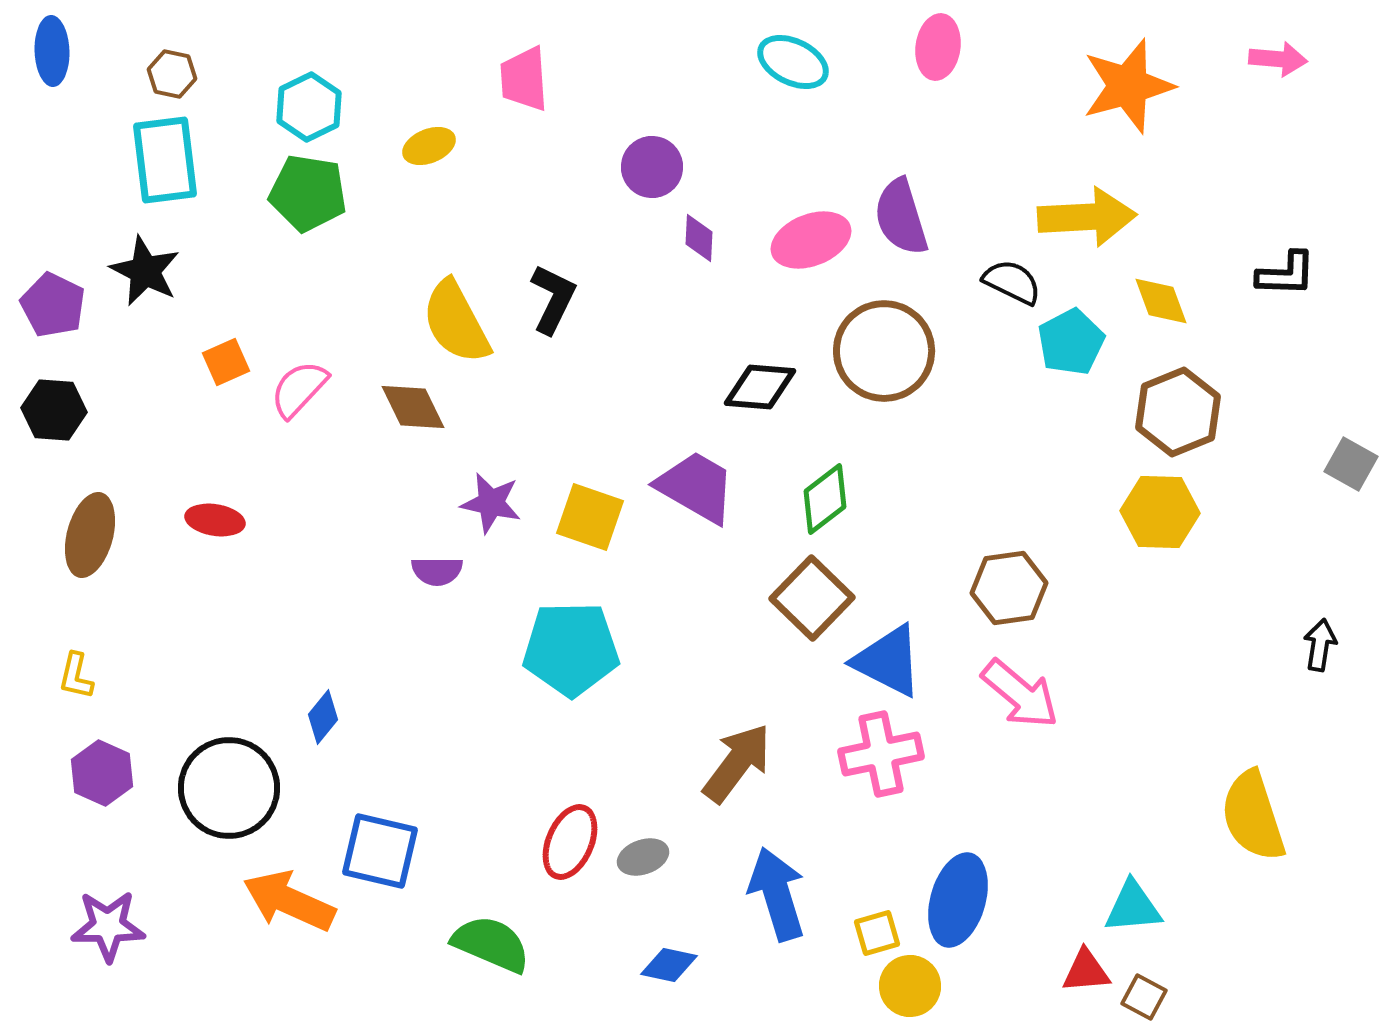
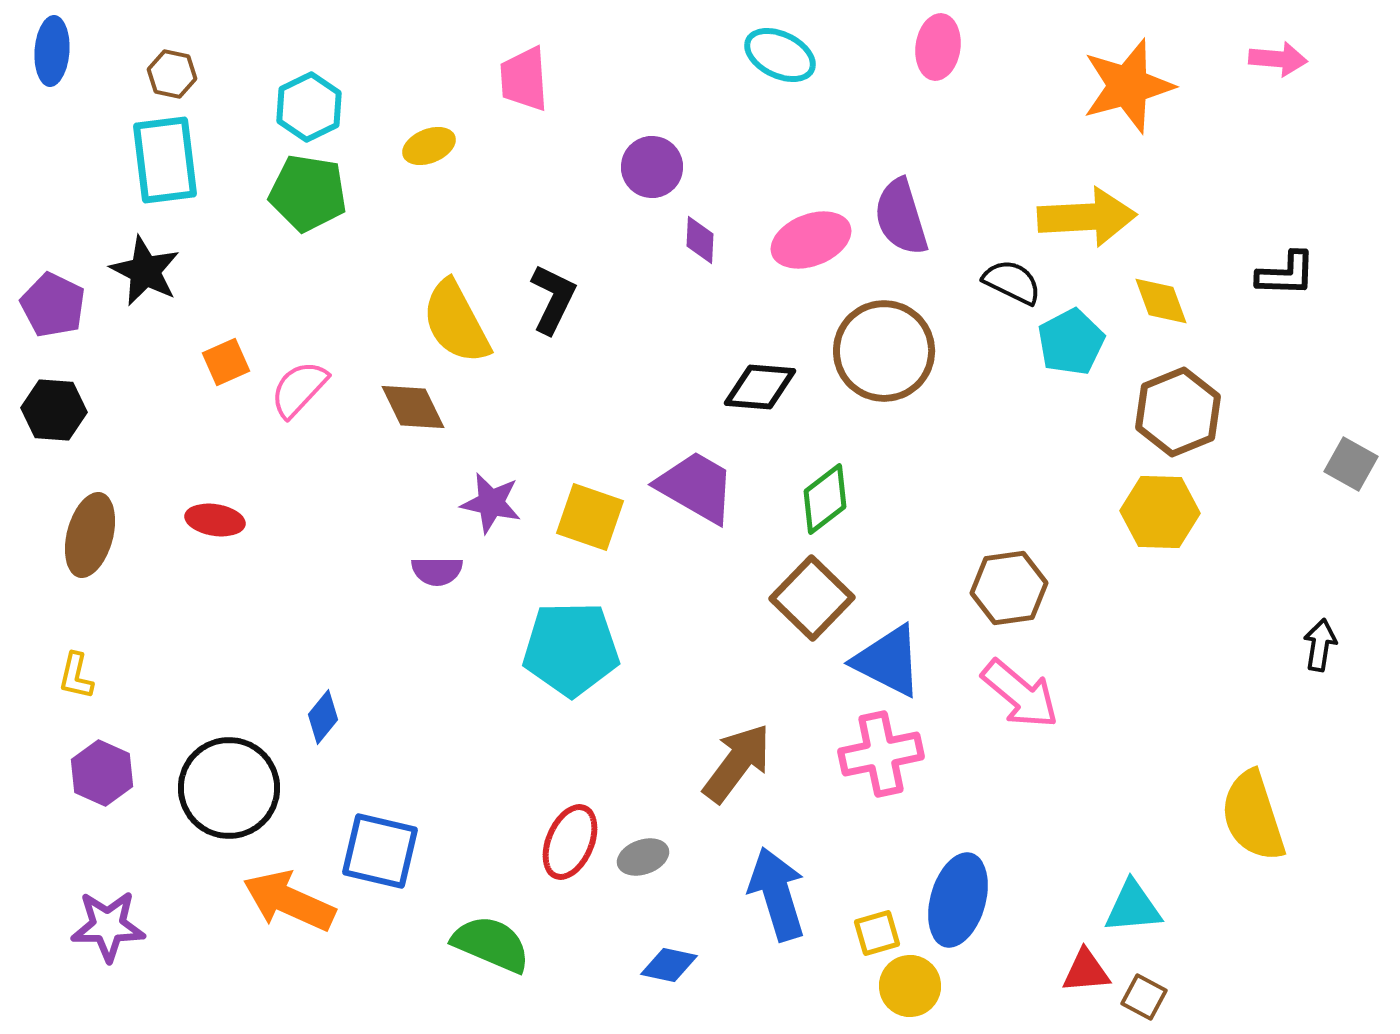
blue ellipse at (52, 51): rotated 6 degrees clockwise
cyan ellipse at (793, 62): moved 13 px left, 7 px up
purple diamond at (699, 238): moved 1 px right, 2 px down
